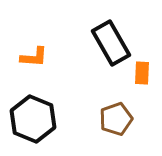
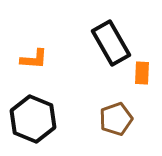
orange L-shape: moved 2 px down
